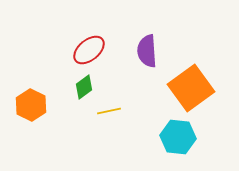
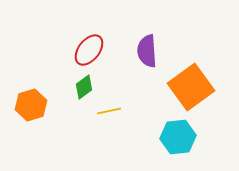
red ellipse: rotated 12 degrees counterclockwise
orange square: moved 1 px up
orange hexagon: rotated 16 degrees clockwise
cyan hexagon: rotated 12 degrees counterclockwise
